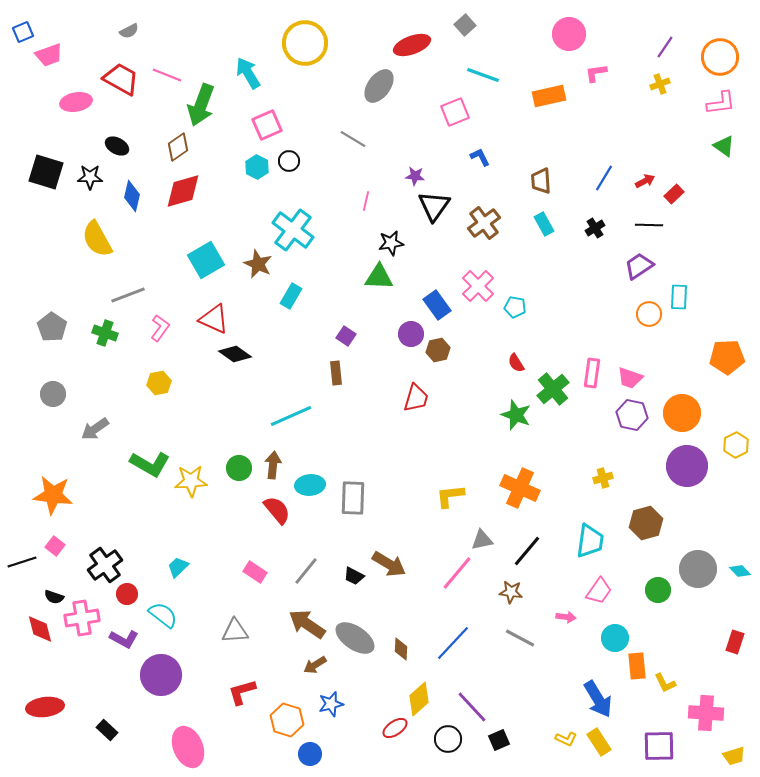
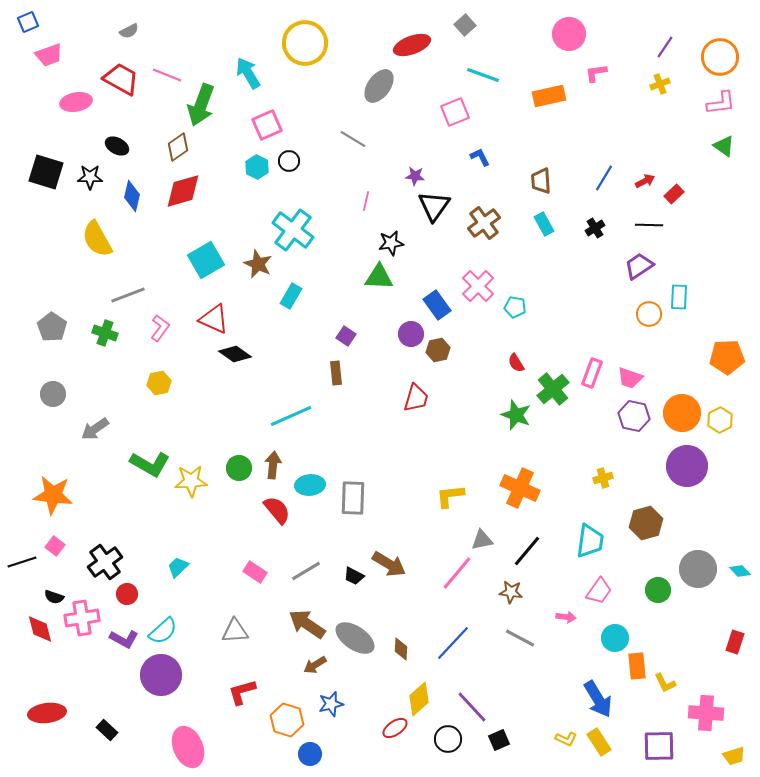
blue square at (23, 32): moved 5 px right, 10 px up
pink rectangle at (592, 373): rotated 12 degrees clockwise
purple hexagon at (632, 415): moved 2 px right, 1 px down
yellow hexagon at (736, 445): moved 16 px left, 25 px up
black cross at (105, 565): moved 3 px up
gray line at (306, 571): rotated 20 degrees clockwise
cyan semicircle at (163, 615): moved 16 px down; rotated 100 degrees clockwise
red ellipse at (45, 707): moved 2 px right, 6 px down
